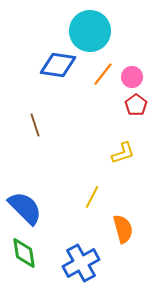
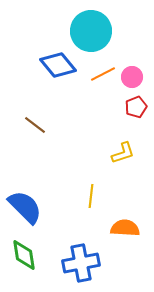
cyan circle: moved 1 px right
blue diamond: rotated 42 degrees clockwise
orange line: rotated 25 degrees clockwise
red pentagon: moved 2 px down; rotated 15 degrees clockwise
brown line: rotated 35 degrees counterclockwise
yellow line: moved 1 px left, 1 px up; rotated 20 degrees counterclockwise
blue semicircle: moved 1 px up
orange semicircle: moved 2 px right, 1 px up; rotated 72 degrees counterclockwise
green diamond: moved 2 px down
blue cross: rotated 18 degrees clockwise
